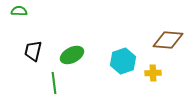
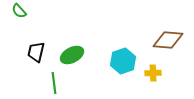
green semicircle: rotated 133 degrees counterclockwise
black trapezoid: moved 3 px right, 1 px down
